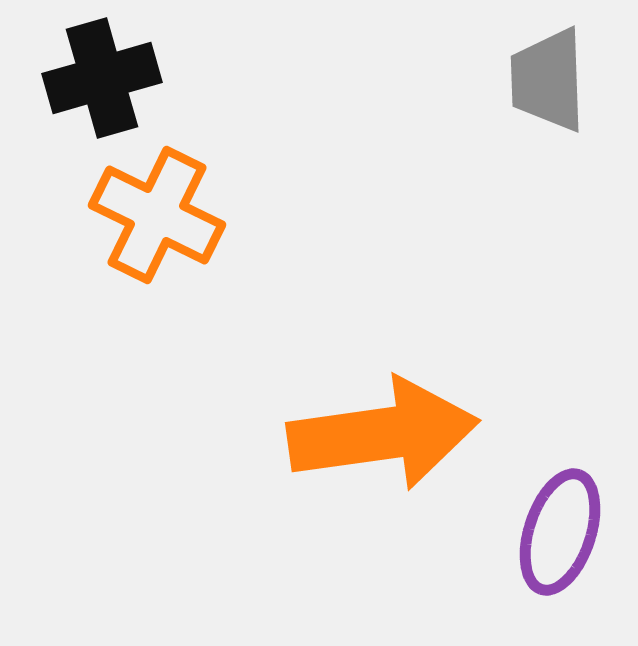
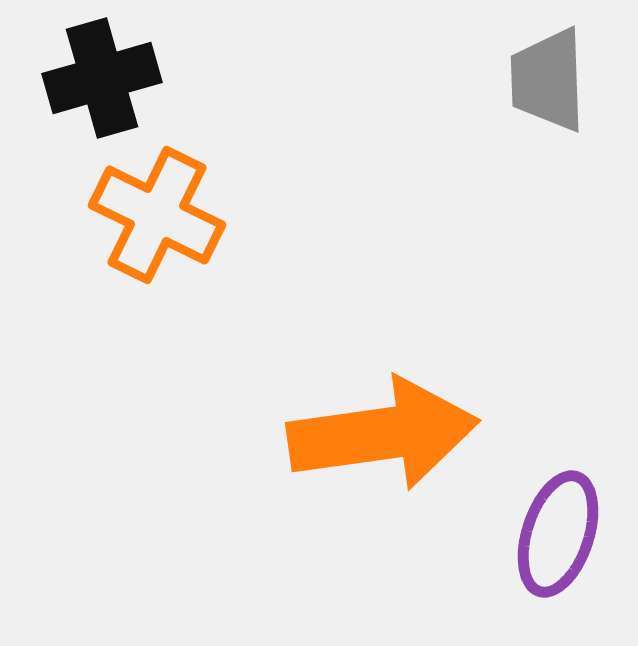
purple ellipse: moved 2 px left, 2 px down
